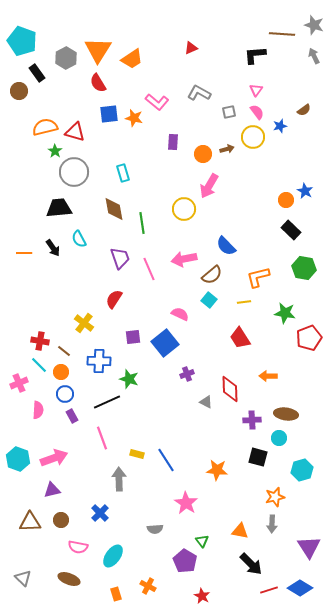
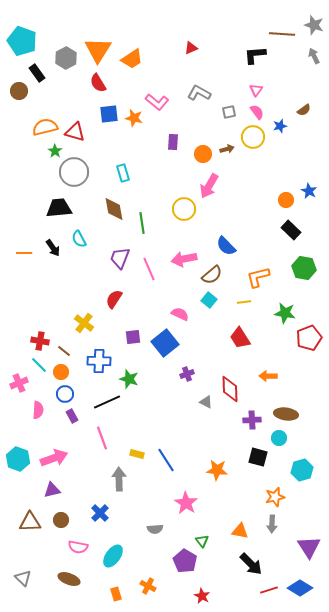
blue star at (305, 191): moved 4 px right
purple trapezoid at (120, 258): rotated 140 degrees counterclockwise
